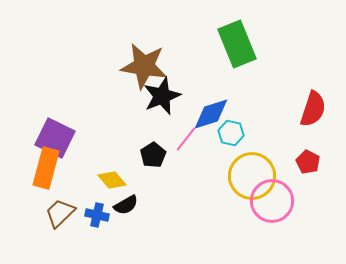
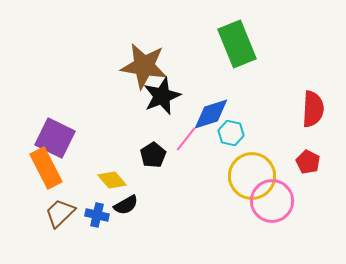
red semicircle: rotated 15 degrees counterclockwise
orange rectangle: rotated 42 degrees counterclockwise
